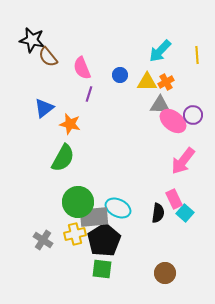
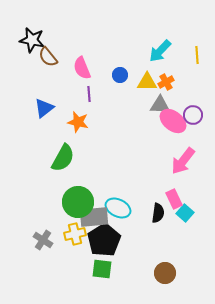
purple line: rotated 21 degrees counterclockwise
orange star: moved 8 px right, 2 px up
